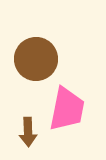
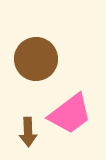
pink trapezoid: moved 3 px right, 5 px down; rotated 42 degrees clockwise
